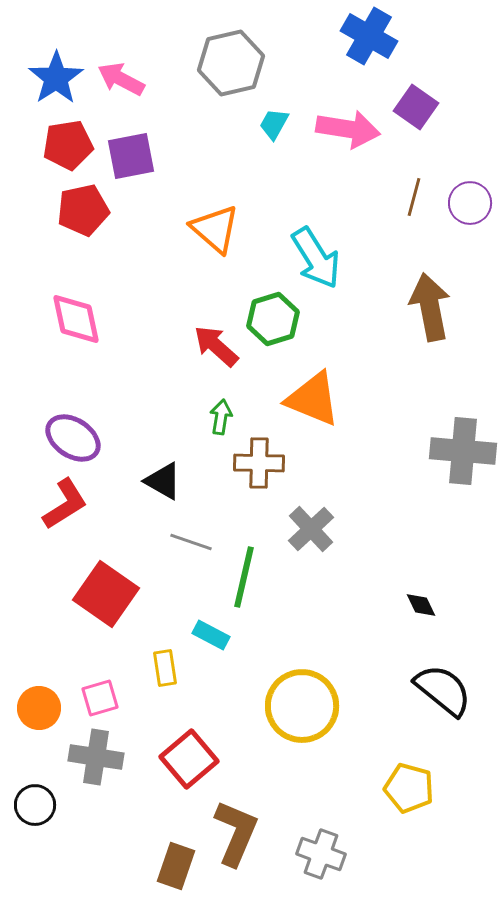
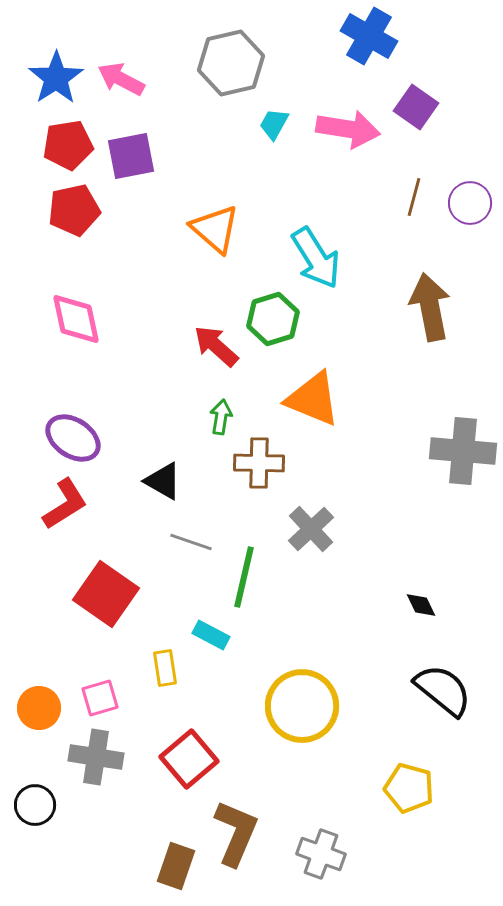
red pentagon at (83, 210): moved 9 px left
